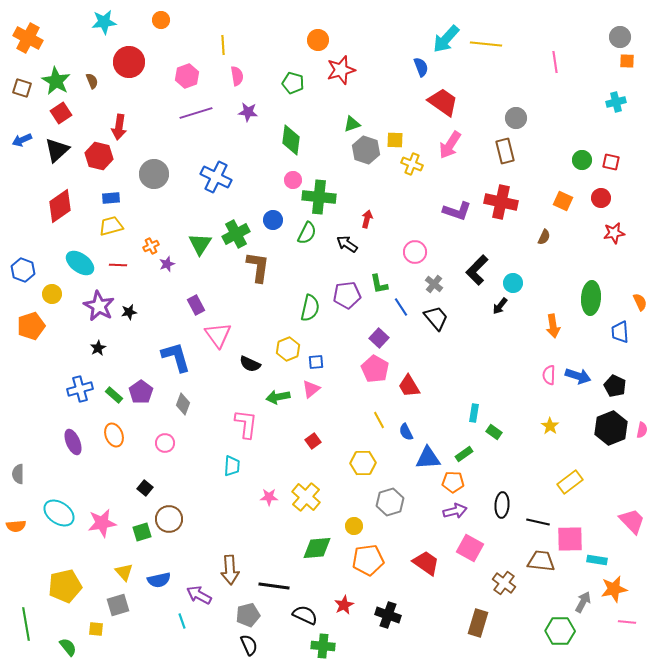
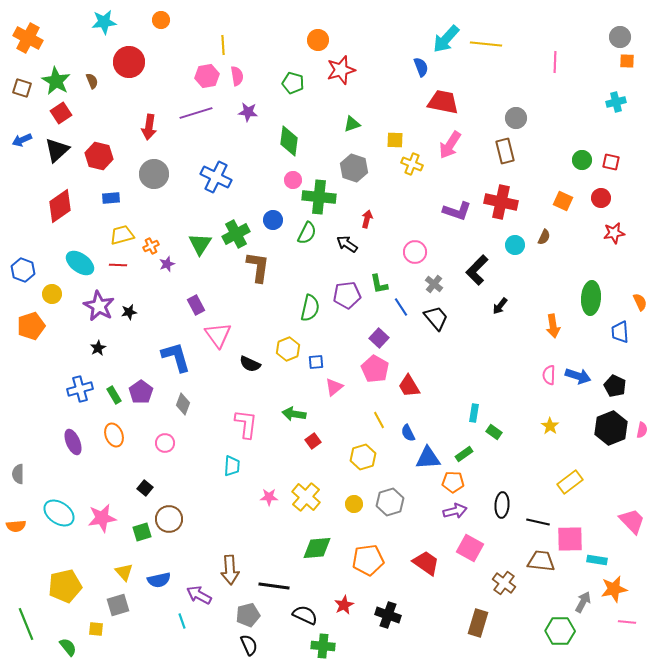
pink line at (555, 62): rotated 10 degrees clockwise
pink hexagon at (187, 76): moved 20 px right; rotated 10 degrees clockwise
red trapezoid at (443, 102): rotated 24 degrees counterclockwise
red arrow at (119, 127): moved 30 px right
green diamond at (291, 140): moved 2 px left, 1 px down
gray hexagon at (366, 150): moved 12 px left, 18 px down
yellow trapezoid at (111, 226): moved 11 px right, 9 px down
cyan circle at (513, 283): moved 2 px right, 38 px up
pink triangle at (311, 389): moved 23 px right, 2 px up
green rectangle at (114, 395): rotated 18 degrees clockwise
green arrow at (278, 397): moved 16 px right, 17 px down; rotated 20 degrees clockwise
blue semicircle at (406, 432): moved 2 px right, 1 px down
yellow hexagon at (363, 463): moved 6 px up; rotated 15 degrees counterclockwise
pink star at (102, 523): moved 5 px up
yellow circle at (354, 526): moved 22 px up
green line at (26, 624): rotated 12 degrees counterclockwise
